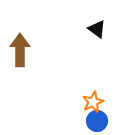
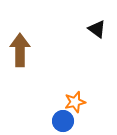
orange star: moved 18 px left; rotated 10 degrees clockwise
blue circle: moved 34 px left
